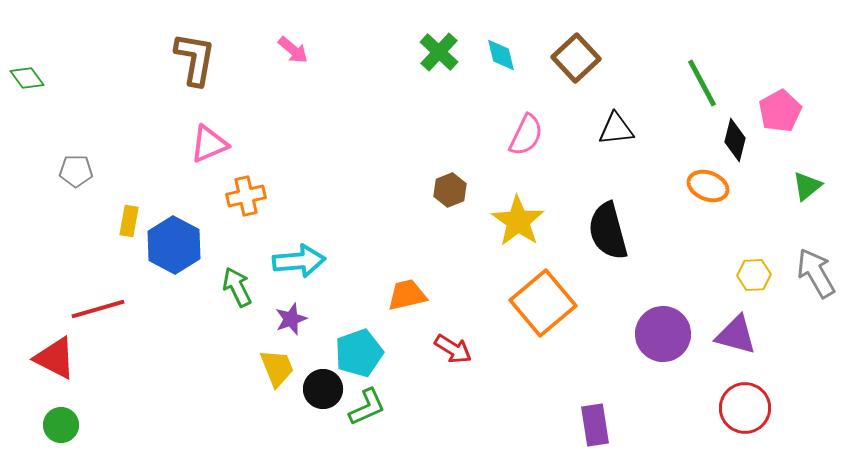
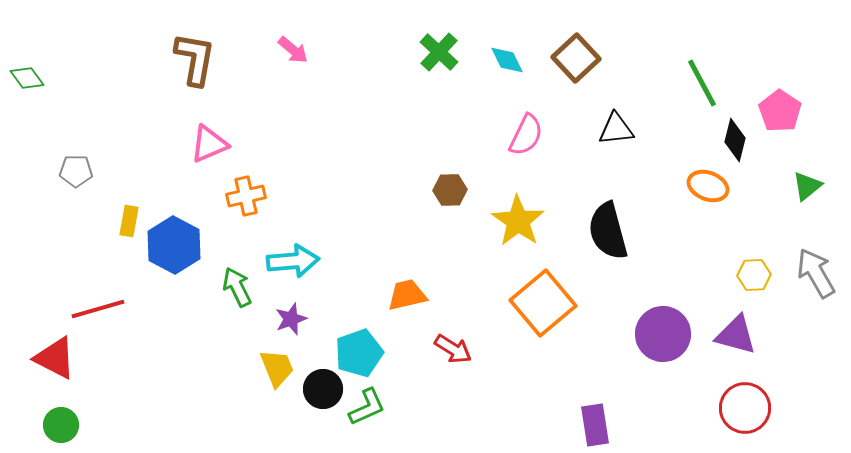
cyan diamond: moved 6 px right, 5 px down; rotated 12 degrees counterclockwise
pink pentagon: rotated 9 degrees counterclockwise
brown hexagon: rotated 20 degrees clockwise
cyan arrow: moved 6 px left
